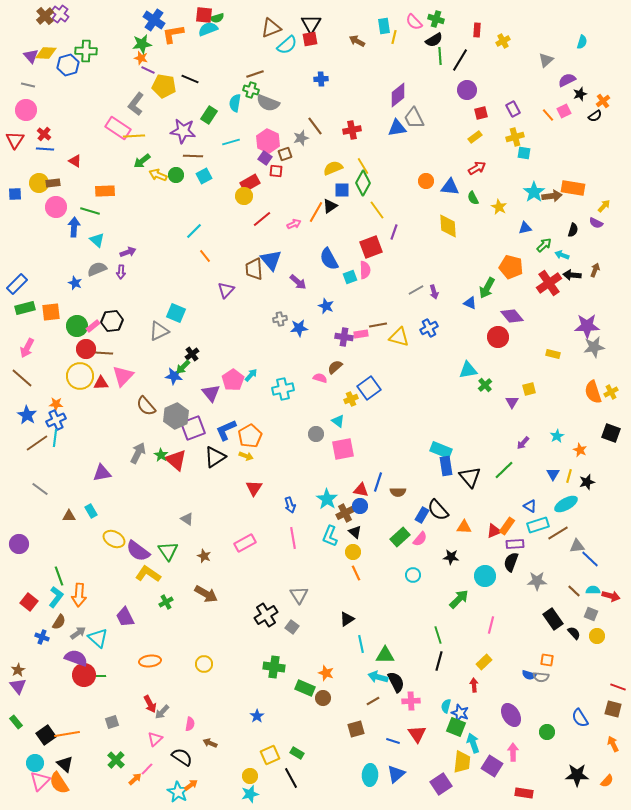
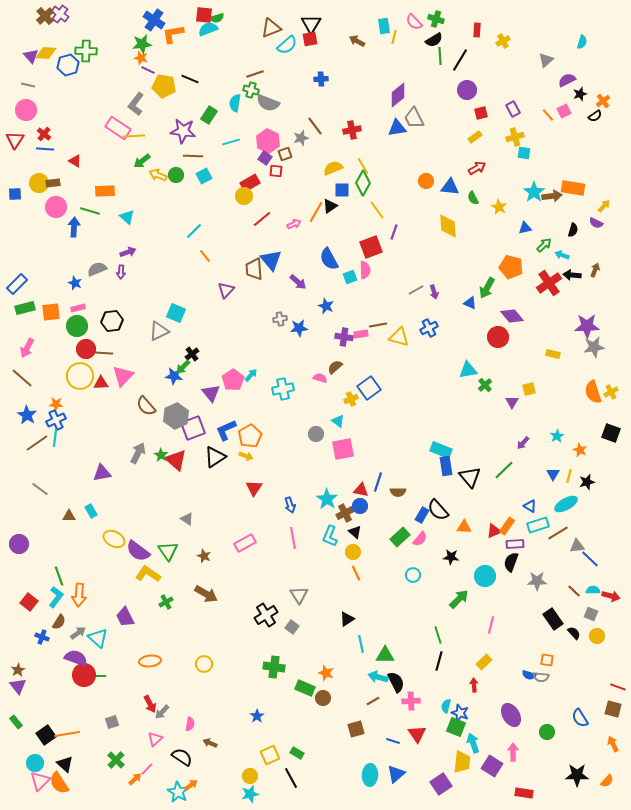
cyan triangle at (97, 240): moved 30 px right, 23 px up
pink rectangle at (93, 326): moved 15 px left, 18 px up; rotated 24 degrees clockwise
